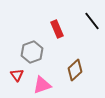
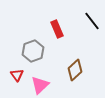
gray hexagon: moved 1 px right, 1 px up
pink triangle: moved 2 px left; rotated 24 degrees counterclockwise
